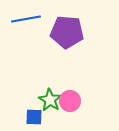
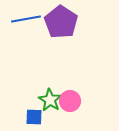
purple pentagon: moved 6 px left, 10 px up; rotated 28 degrees clockwise
